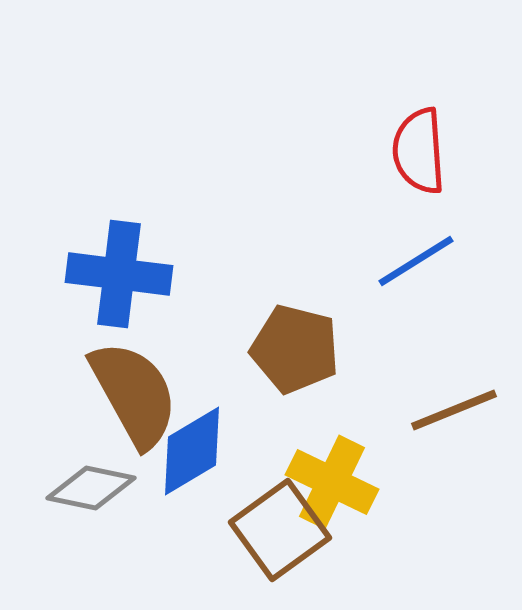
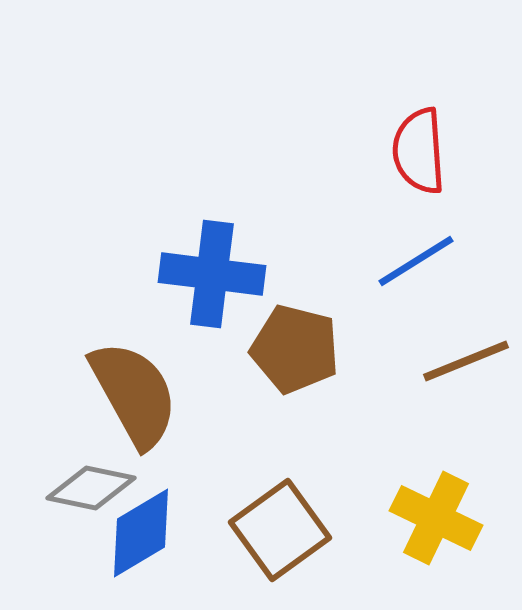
blue cross: moved 93 px right
brown line: moved 12 px right, 49 px up
blue diamond: moved 51 px left, 82 px down
yellow cross: moved 104 px right, 36 px down
